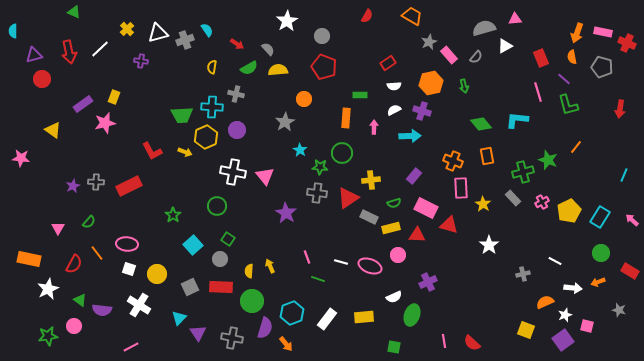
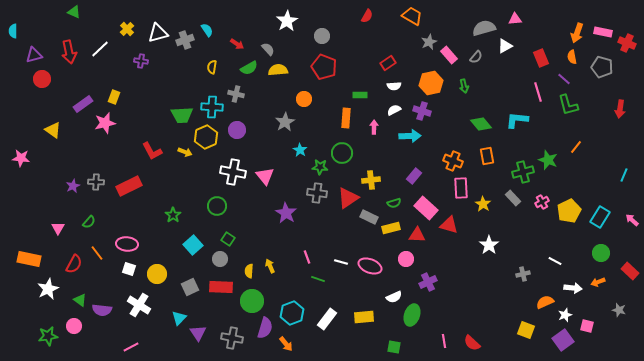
pink rectangle at (426, 208): rotated 15 degrees clockwise
pink circle at (398, 255): moved 8 px right, 4 px down
red rectangle at (630, 271): rotated 12 degrees clockwise
